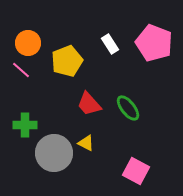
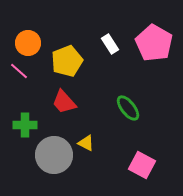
pink pentagon: rotated 9 degrees clockwise
pink line: moved 2 px left, 1 px down
red trapezoid: moved 25 px left, 2 px up
gray circle: moved 2 px down
pink square: moved 6 px right, 6 px up
